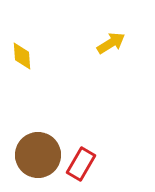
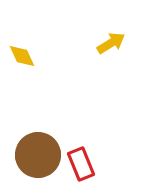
yellow diamond: rotated 20 degrees counterclockwise
red rectangle: rotated 52 degrees counterclockwise
